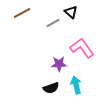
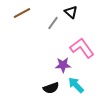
gray line: rotated 24 degrees counterclockwise
purple star: moved 4 px right, 1 px down
cyan arrow: rotated 30 degrees counterclockwise
